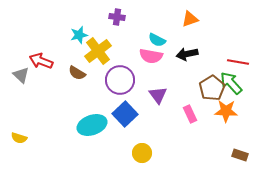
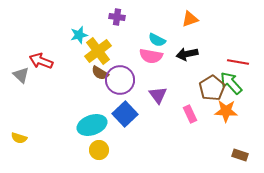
brown semicircle: moved 23 px right
yellow circle: moved 43 px left, 3 px up
